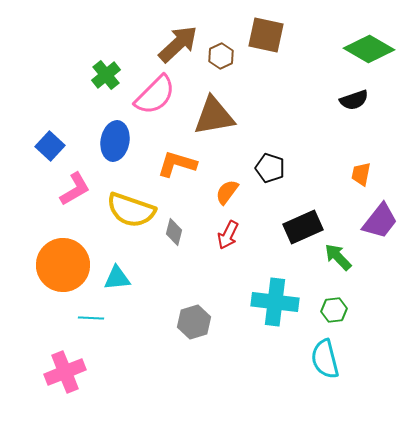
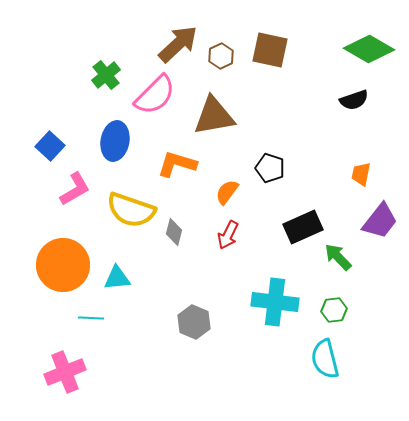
brown square: moved 4 px right, 15 px down
gray hexagon: rotated 20 degrees counterclockwise
